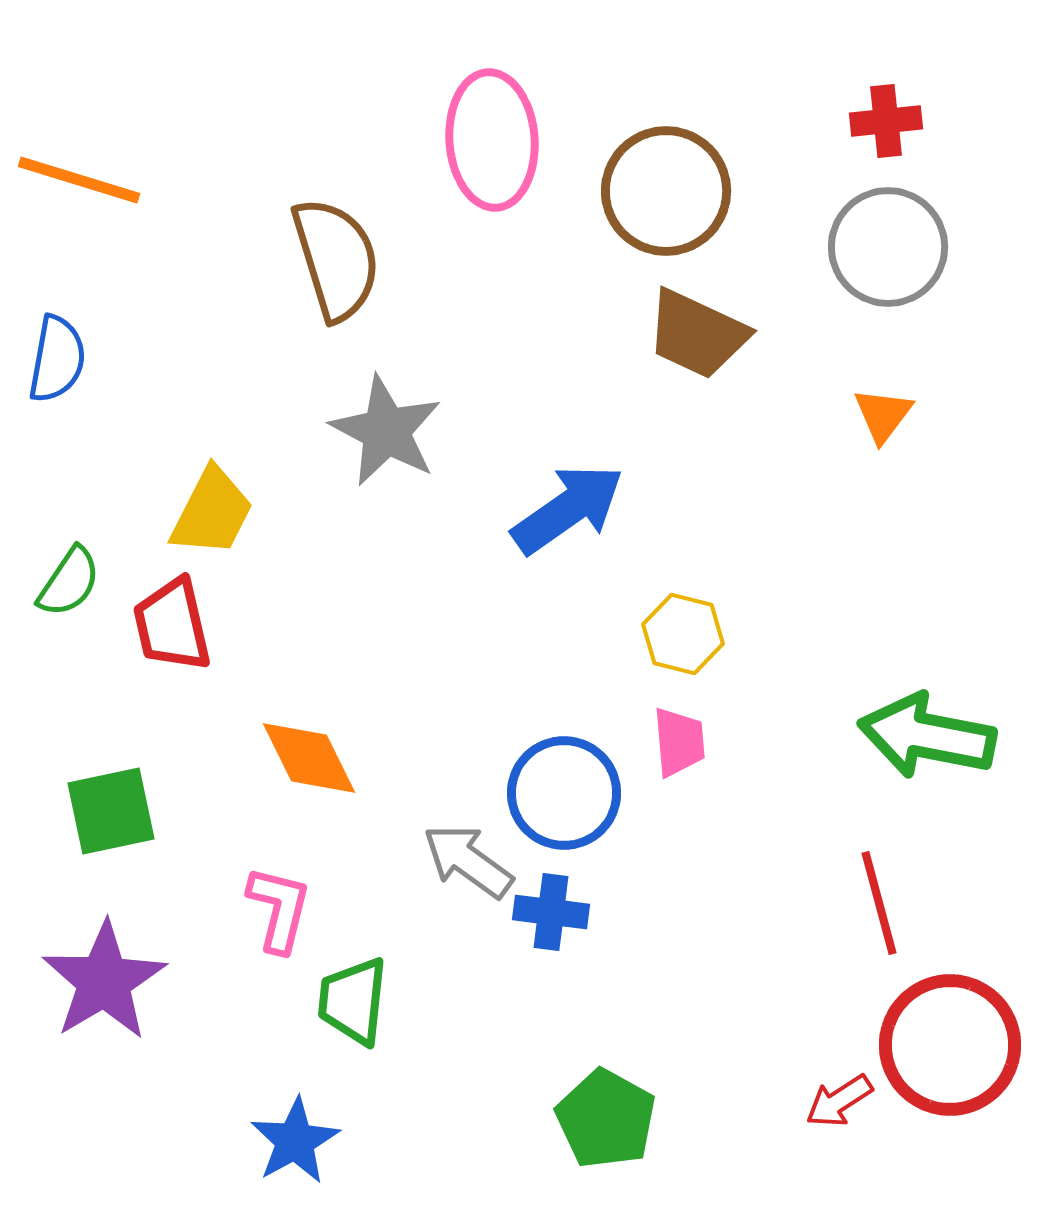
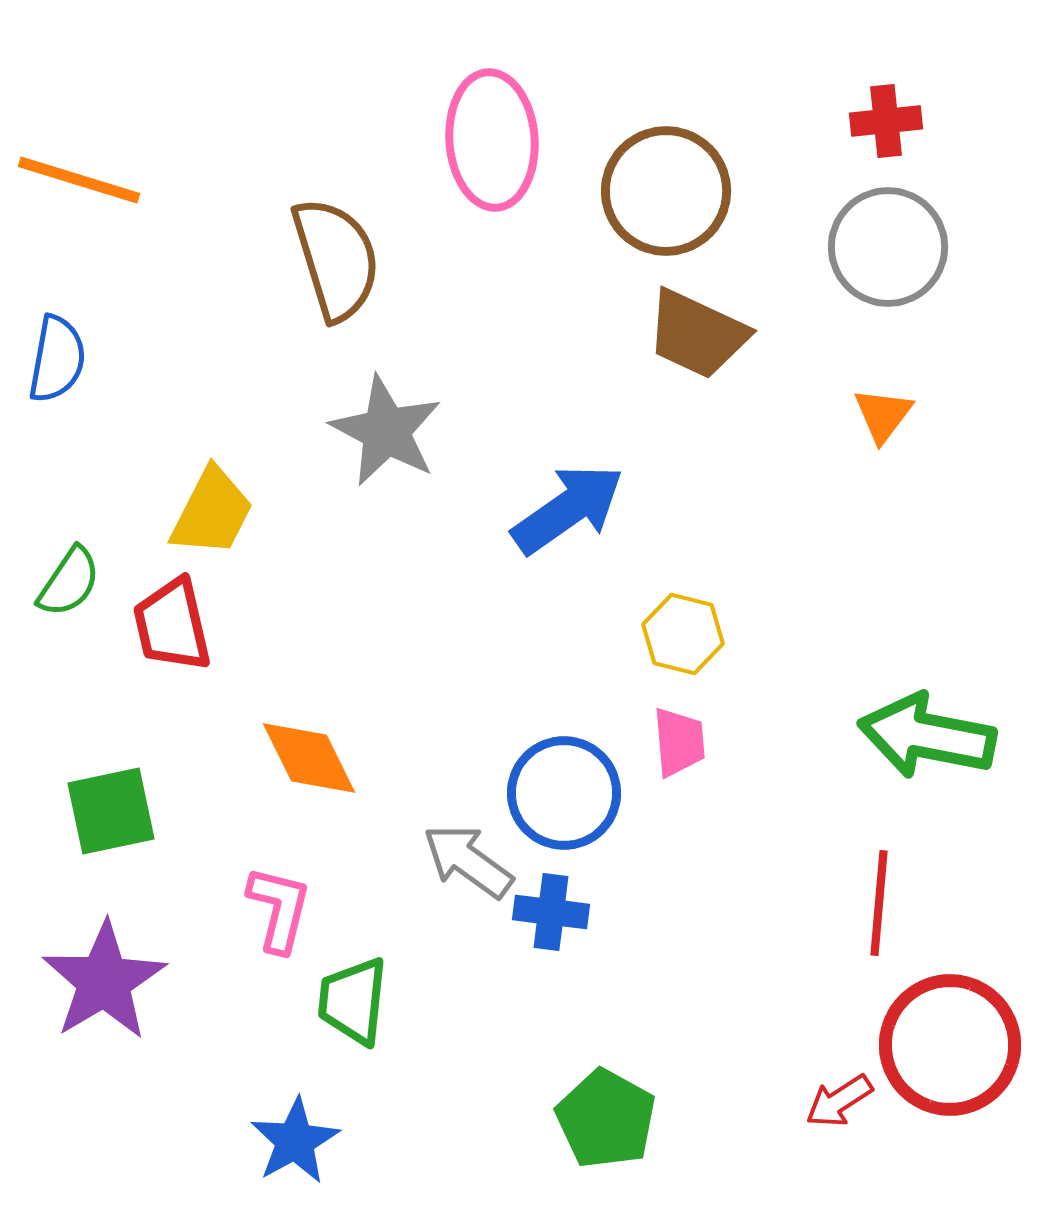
red line: rotated 20 degrees clockwise
